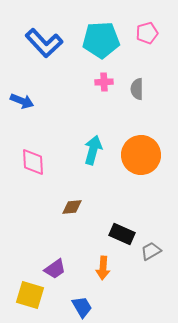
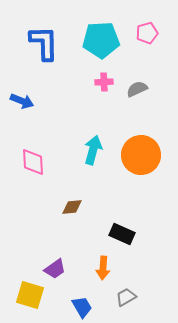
blue L-shape: rotated 138 degrees counterclockwise
gray semicircle: rotated 65 degrees clockwise
gray trapezoid: moved 25 px left, 46 px down
